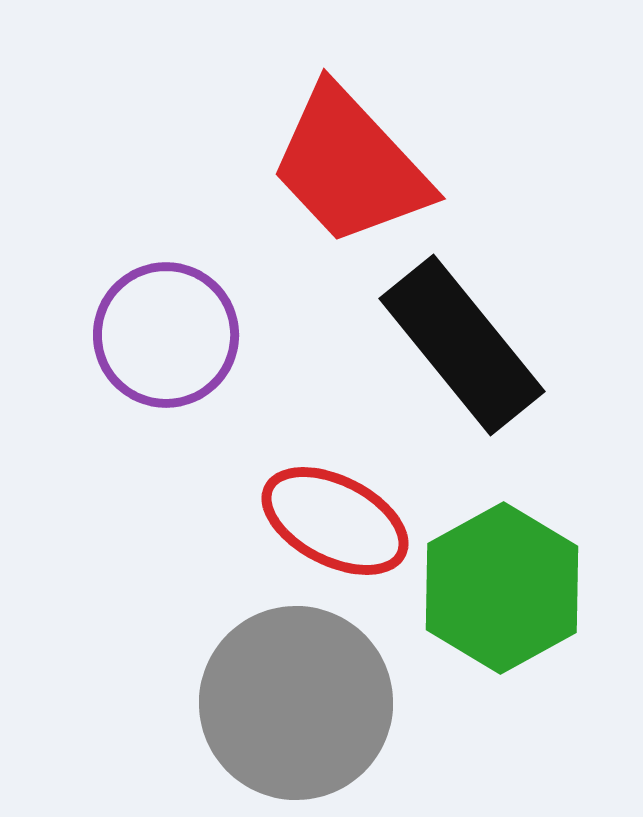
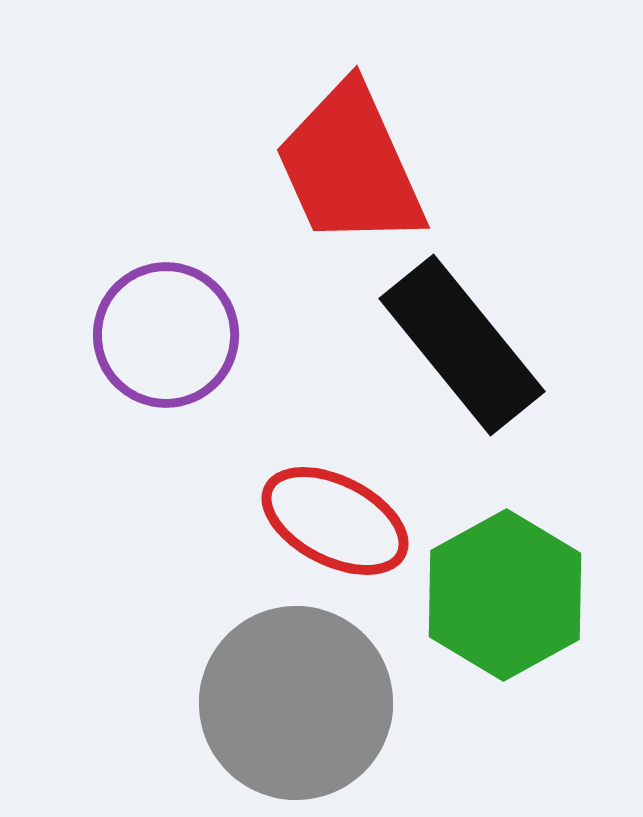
red trapezoid: rotated 19 degrees clockwise
green hexagon: moved 3 px right, 7 px down
